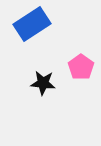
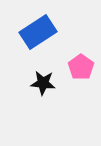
blue rectangle: moved 6 px right, 8 px down
